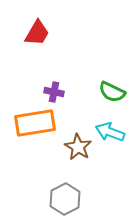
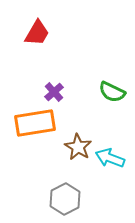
purple cross: rotated 36 degrees clockwise
cyan arrow: moved 26 px down
